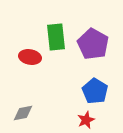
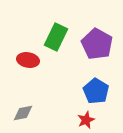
green rectangle: rotated 32 degrees clockwise
purple pentagon: moved 4 px right
red ellipse: moved 2 px left, 3 px down
blue pentagon: moved 1 px right
